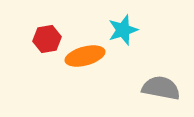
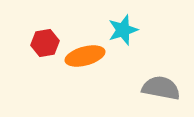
red hexagon: moved 2 px left, 4 px down
